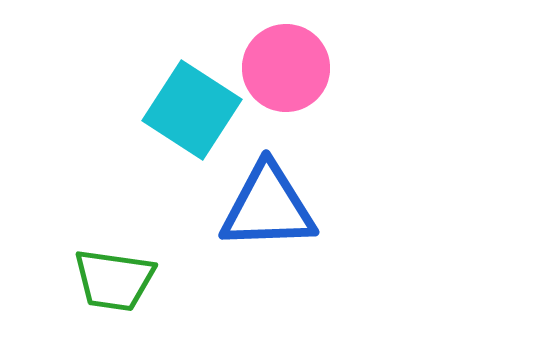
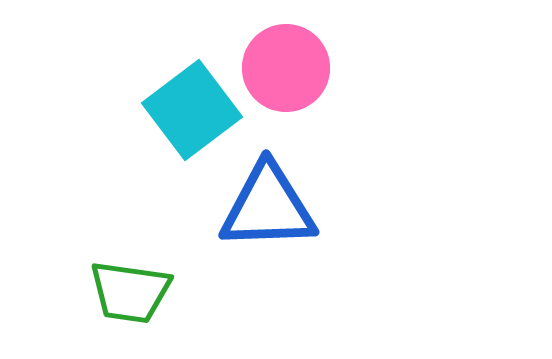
cyan square: rotated 20 degrees clockwise
green trapezoid: moved 16 px right, 12 px down
